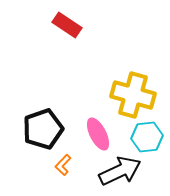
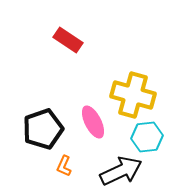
red rectangle: moved 1 px right, 15 px down
pink ellipse: moved 5 px left, 12 px up
orange L-shape: moved 1 px right, 1 px down; rotated 20 degrees counterclockwise
black arrow: moved 1 px right
